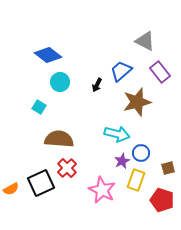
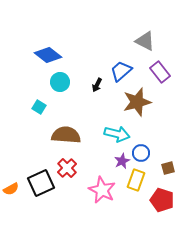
brown semicircle: moved 7 px right, 4 px up
